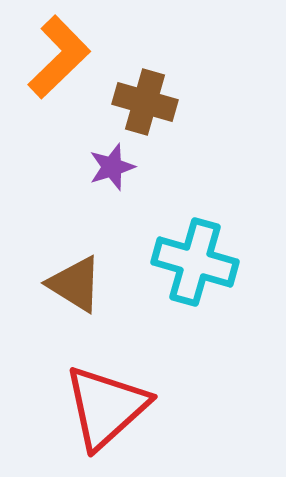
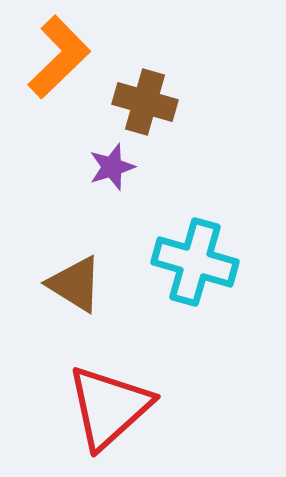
red triangle: moved 3 px right
